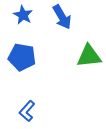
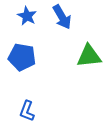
blue star: moved 4 px right, 1 px down
blue L-shape: rotated 20 degrees counterclockwise
